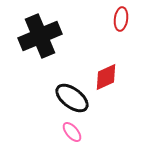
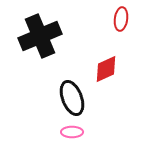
red diamond: moved 8 px up
black ellipse: rotated 32 degrees clockwise
pink ellipse: rotated 50 degrees counterclockwise
